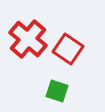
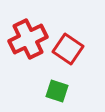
red cross: rotated 24 degrees clockwise
